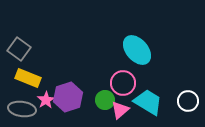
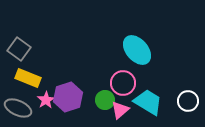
gray ellipse: moved 4 px left, 1 px up; rotated 16 degrees clockwise
